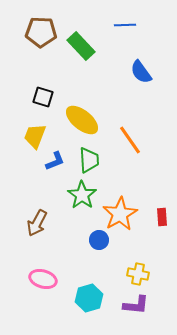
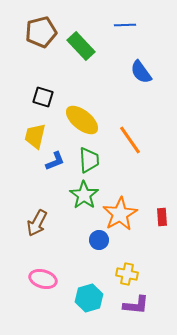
brown pentagon: rotated 16 degrees counterclockwise
yellow trapezoid: rotated 8 degrees counterclockwise
green star: moved 2 px right
yellow cross: moved 11 px left
